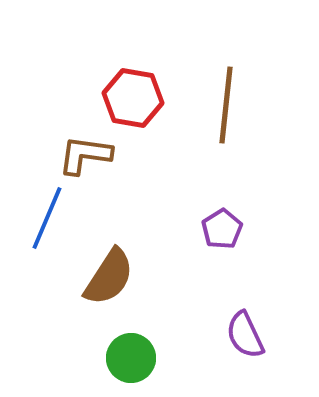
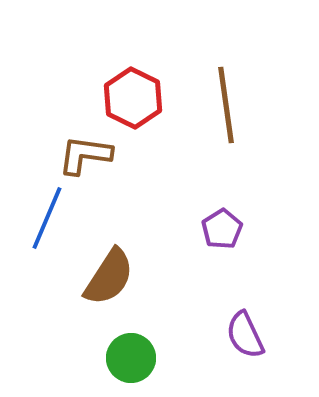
red hexagon: rotated 16 degrees clockwise
brown line: rotated 14 degrees counterclockwise
